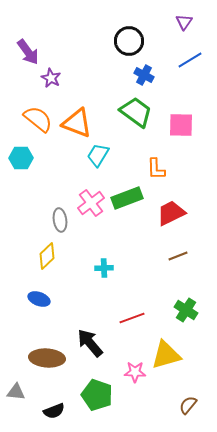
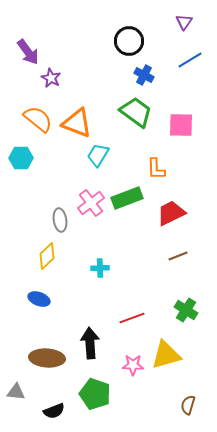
cyan cross: moved 4 px left
black arrow: rotated 36 degrees clockwise
pink star: moved 2 px left, 7 px up
green pentagon: moved 2 px left, 1 px up
brown semicircle: rotated 24 degrees counterclockwise
